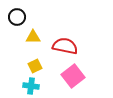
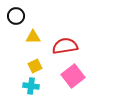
black circle: moved 1 px left, 1 px up
red semicircle: rotated 20 degrees counterclockwise
